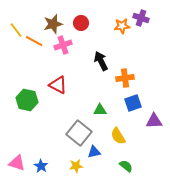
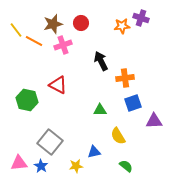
gray square: moved 29 px left, 9 px down
pink triangle: moved 2 px right; rotated 24 degrees counterclockwise
